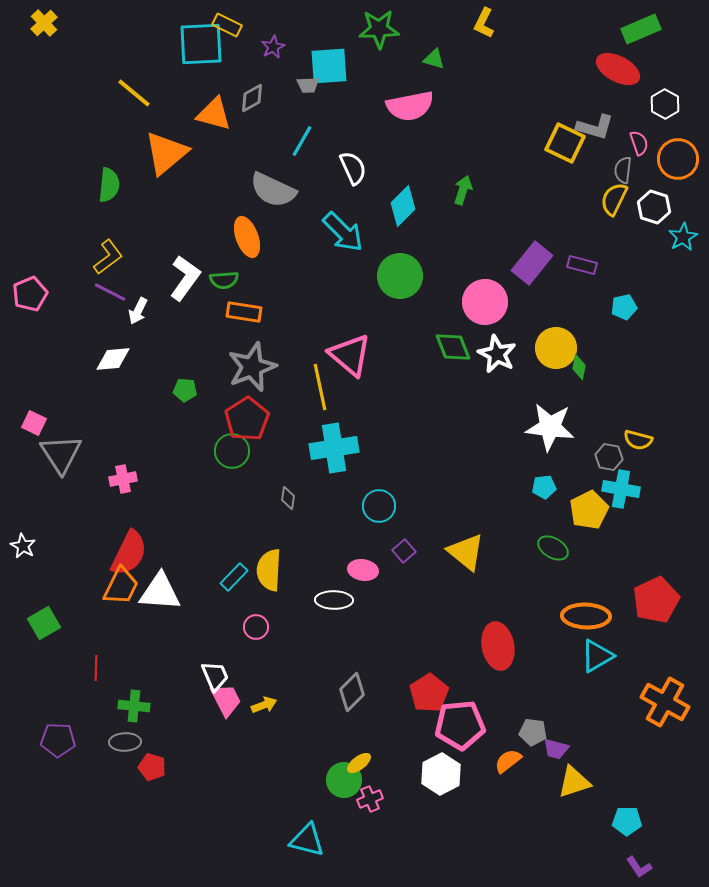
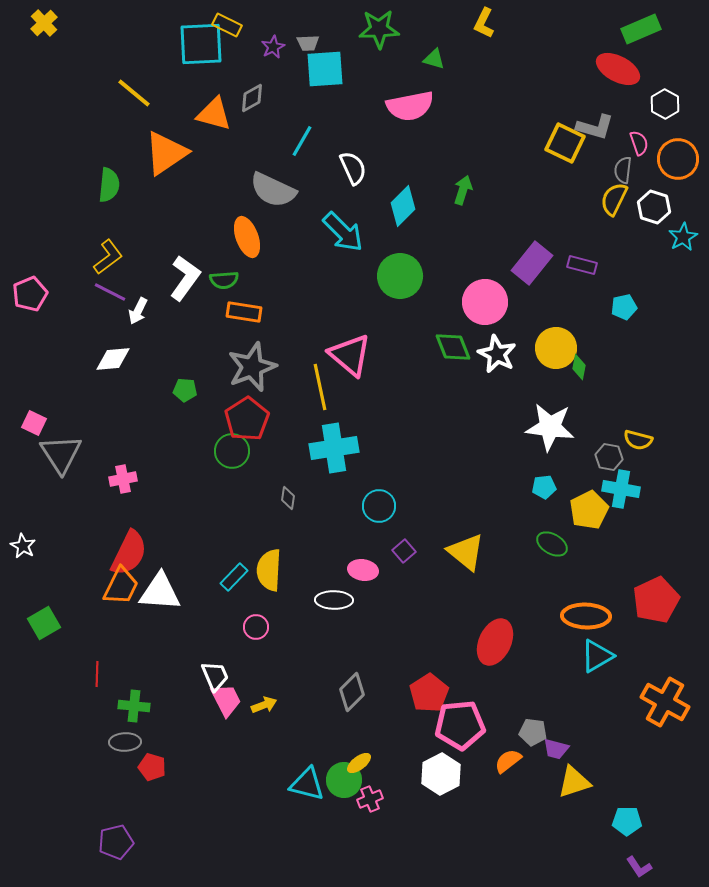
cyan square at (329, 66): moved 4 px left, 3 px down
gray trapezoid at (308, 85): moved 42 px up
orange triangle at (166, 153): rotated 6 degrees clockwise
green ellipse at (553, 548): moved 1 px left, 4 px up
red ellipse at (498, 646): moved 3 px left, 4 px up; rotated 36 degrees clockwise
red line at (96, 668): moved 1 px right, 6 px down
purple pentagon at (58, 740): moved 58 px right, 102 px down; rotated 16 degrees counterclockwise
cyan triangle at (307, 840): moved 56 px up
